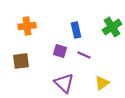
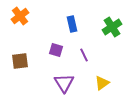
orange cross: moved 7 px left, 10 px up; rotated 30 degrees counterclockwise
blue rectangle: moved 4 px left, 6 px up
purple square: moved 4 px left, 1 px up
purple line: rotated 40 degrees clockwise
brown square: moved 1 px left
purple triangle: rotated 15 degrees clockwise
